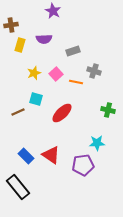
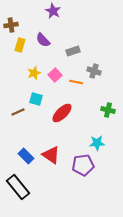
purple semicircle: moved 1 px left, 1 px down; rotated 49 degrees clockwise
pink square: moved 1 px left, 1 px down
